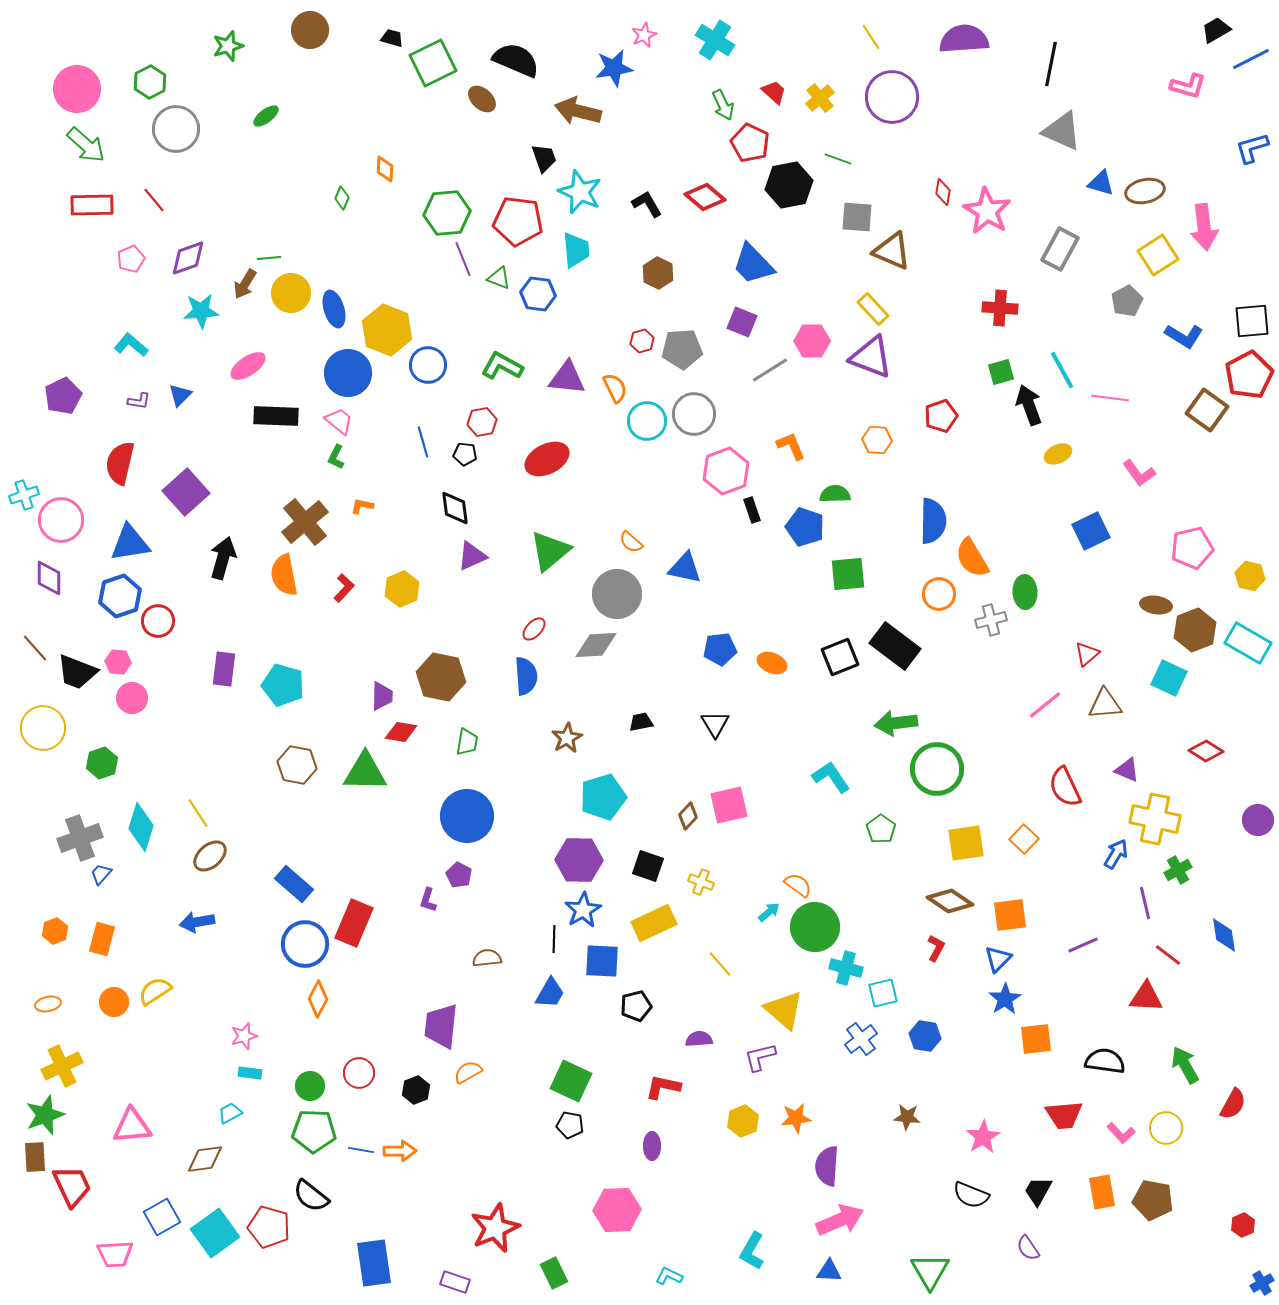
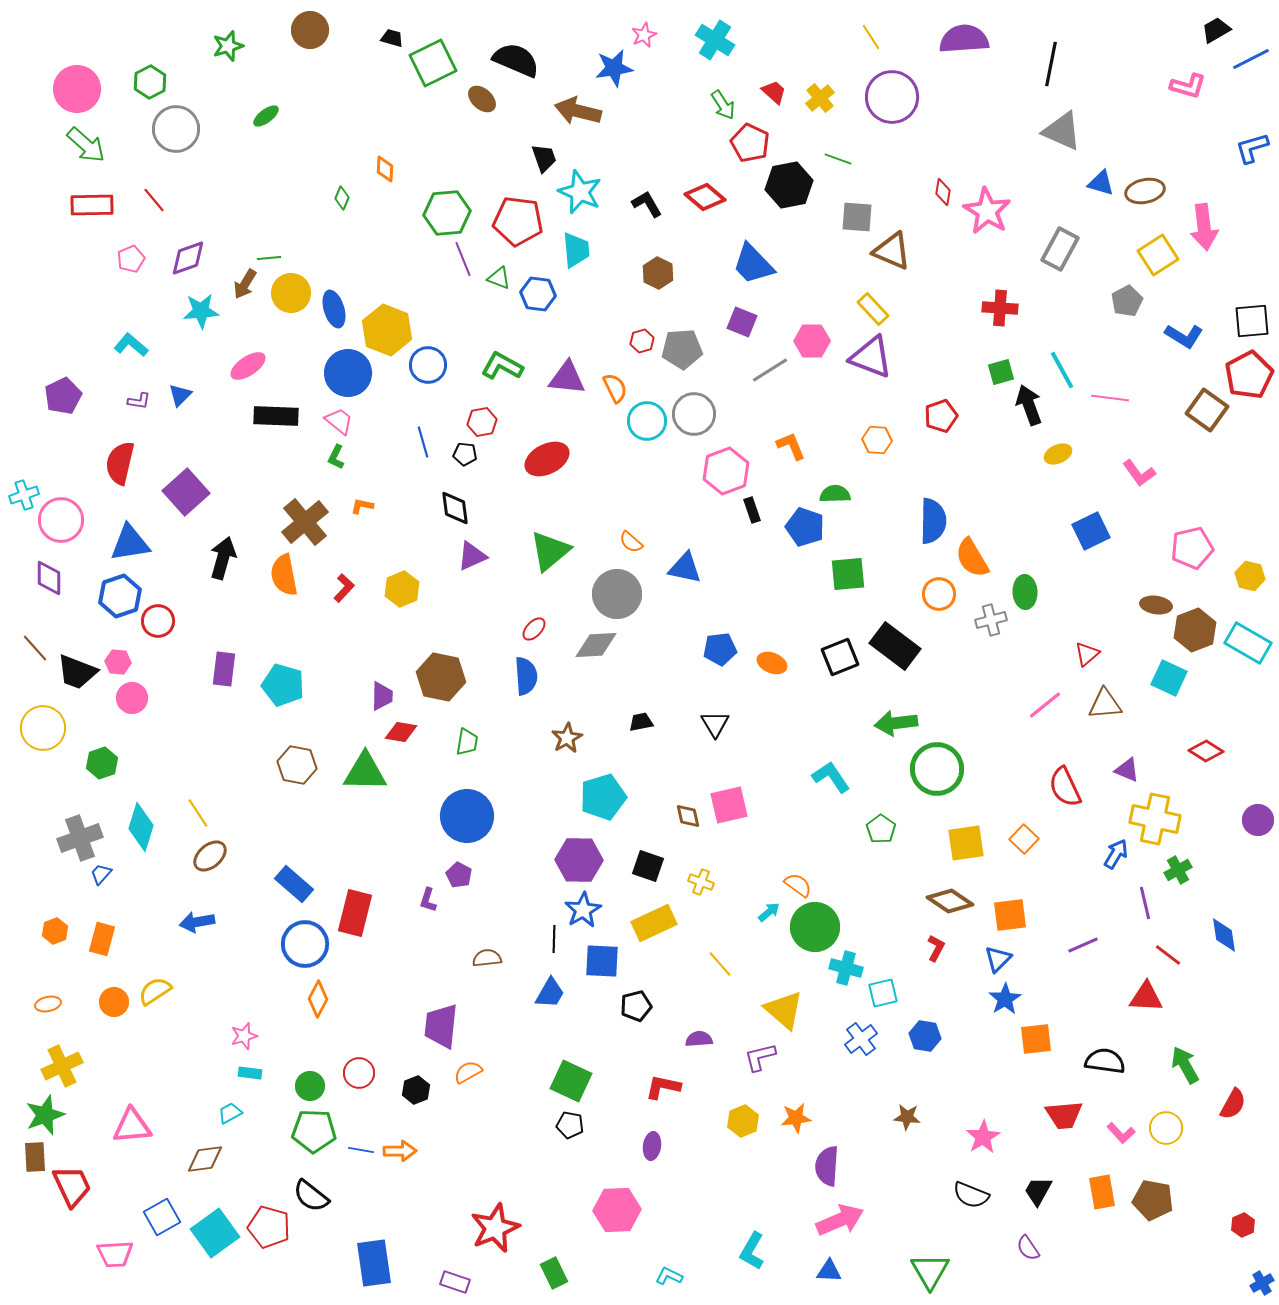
green arrow at (723, 105): rotated 8 degrees counterclockwise
brown diamond at (688, 816): rotated 56 degrees counterclockwise
red rectangle at (354, 923): moved 1 px right, 10 px up; rotated 9 degrees counterclockwise
purple ellipse at (652, 1146): rotated 8 degrees clockwise
